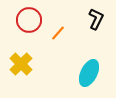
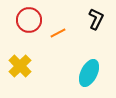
orange line: rotated 21 degrees clockwise
yellow cross: moved 1 px left, 2 px down
